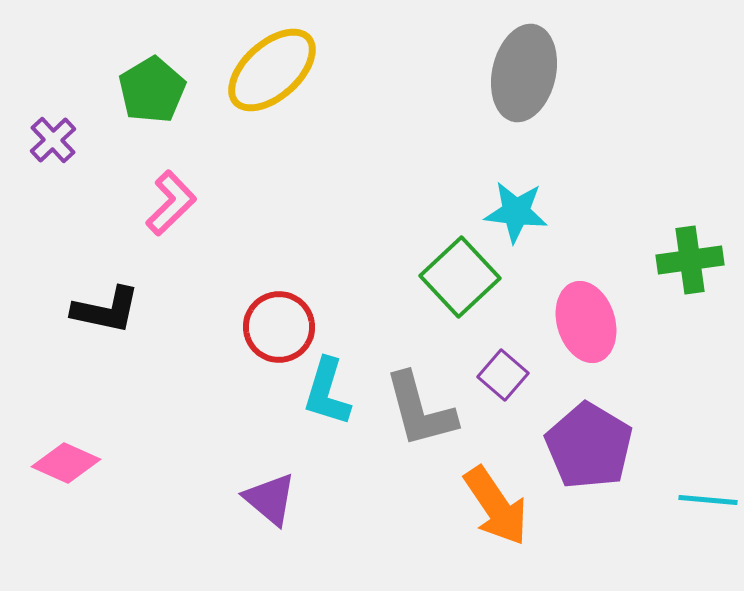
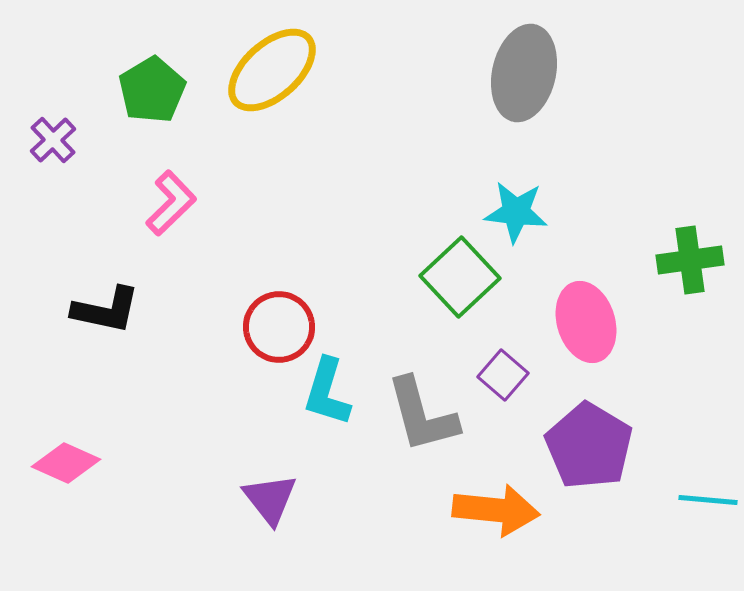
gray L-shape: moved 2 px right, 5 px down
purple triangle: rotated 12 degrees clockwise
orange arrow: moved 4 px down; rotated 50 degrees counterclockwise
